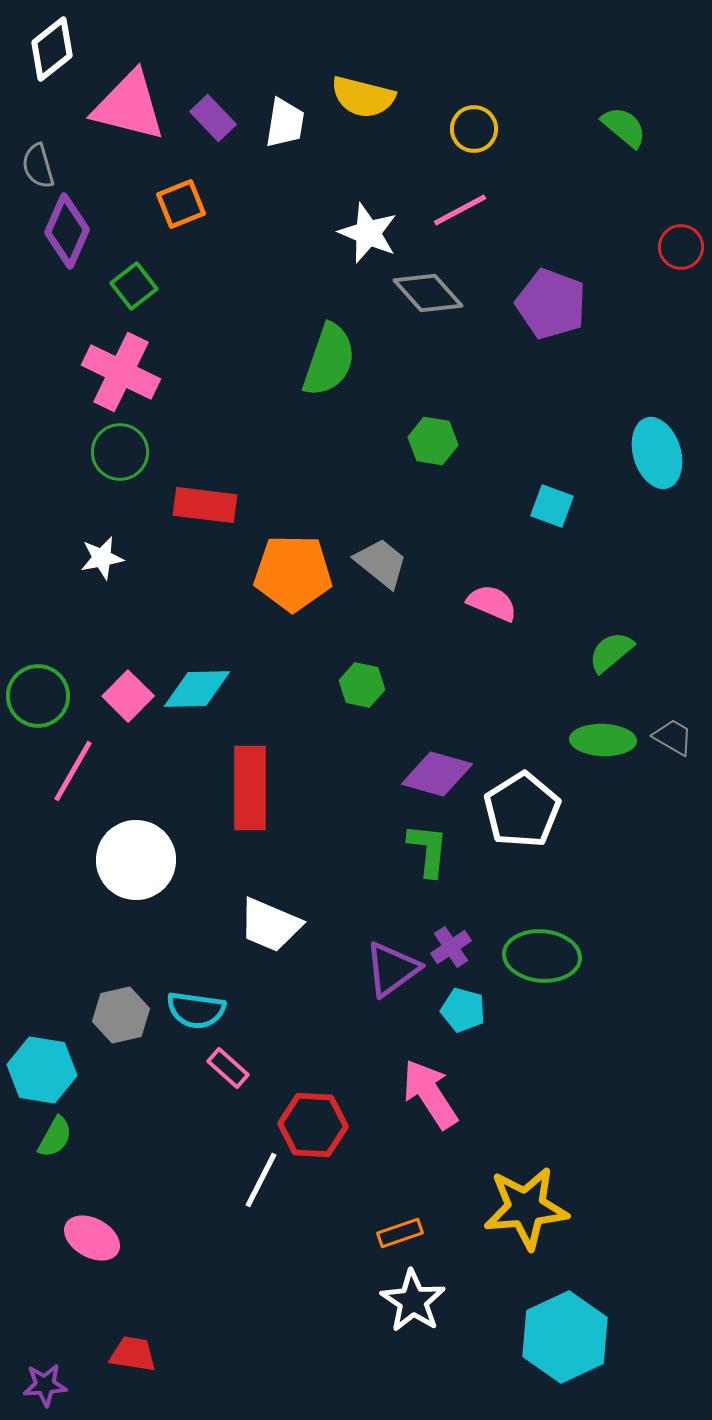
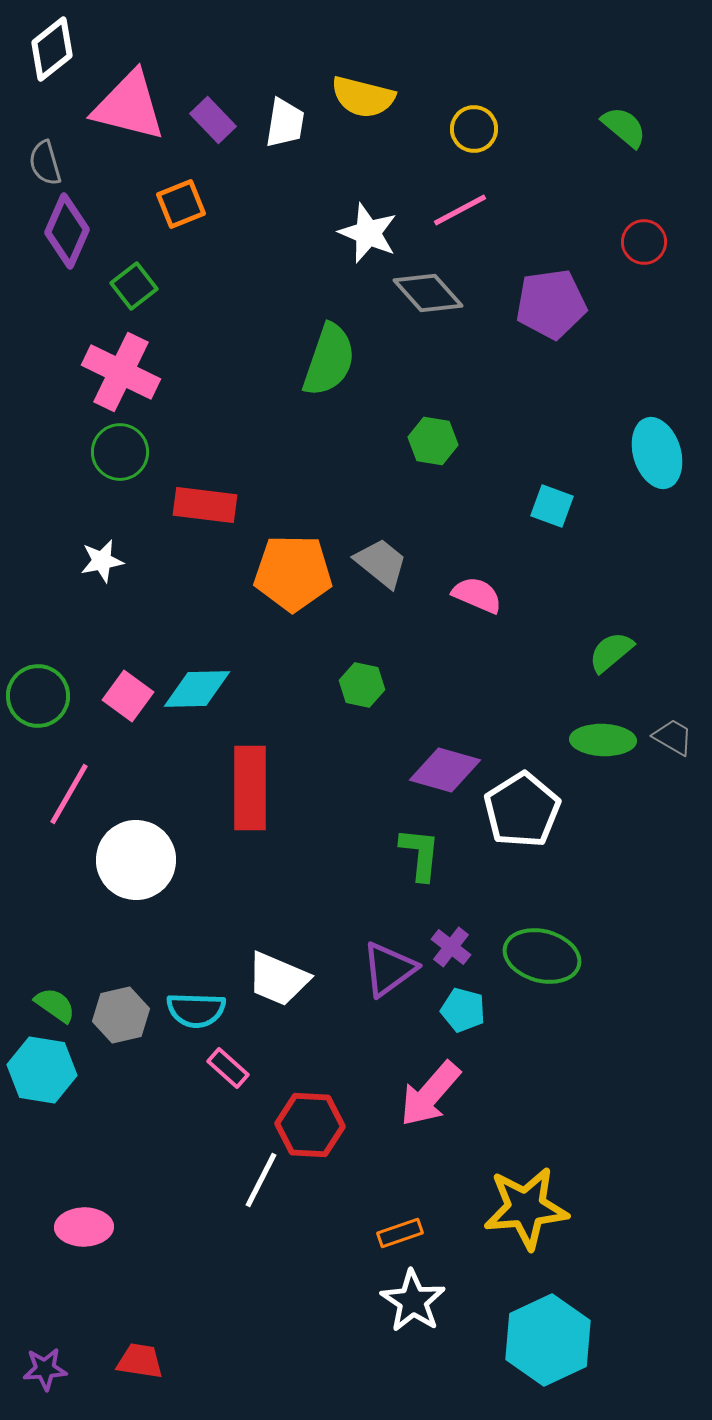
purple rectangle at (213, 118): moved 2 px down
gray semicircle at (38, 166): moved 7 px right, 3 px up
red circle at (681, 247): moved 37 px left, 5 px up
purple pentagon at (551, 304): rotated 28 degrees counterclockwise
white star at (102, 558): moved 3 px down
pink semicircle at (492, 603): moved 15 px left, 8 px up
pink square at (128, 696): rotated 9 degrees counterclockwise
pink line at (73, 771): moved 4 px left, 23 px down
purple diamond at (437, 774): moved 8 px right, 4 px up
green L-shape at (428, 850): moved 8 px left, 4 px down
white trapezoid at (270, 925): moved 8 px right, 54 px down
purple cross at (451, 947): rotated 18 degrees counterclockwise
green ellipse at (542, 956): rotated 10 degrees clockwise
purple triangle at (392, 969): moved 3 px left
cyan semicircle at (196, 1010): rotated 6 degrees counterclockwise
pink arrow at (430, 1094): rotated 106 degrees counterclockwise
red hexagon at (313, 1125): moved 3 px left
green semicircle at (55, 1137): moved 132 px up; rotated 84 degrees counterclockwise
pink ellipse at (92, 1238): moved 8 px left, 11 px up; rotated 30 degrees counterclockwise
cyan hexagon at (565, 1337): moved 17 px left, 3 px down
red trapezoid at (133, 1354): moved 7 px right, 7 px down
purple star at (45, 1385): moved 16 px up
